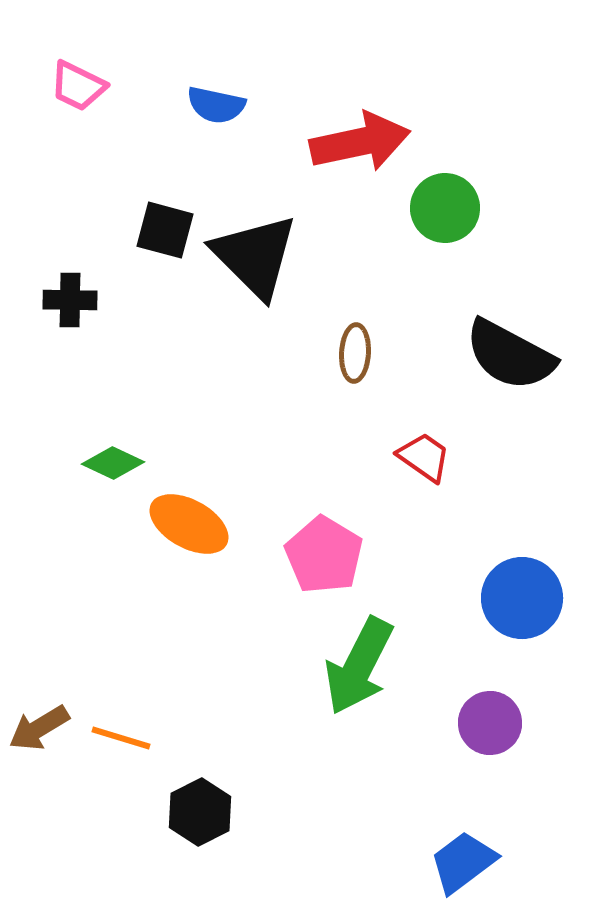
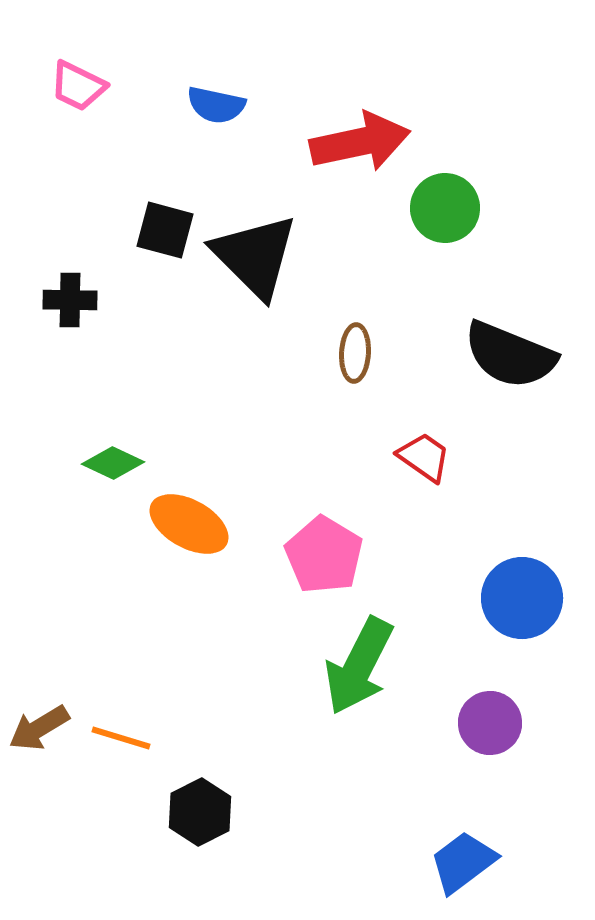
black semicircle: rotated 6 degrees counterclockwise
